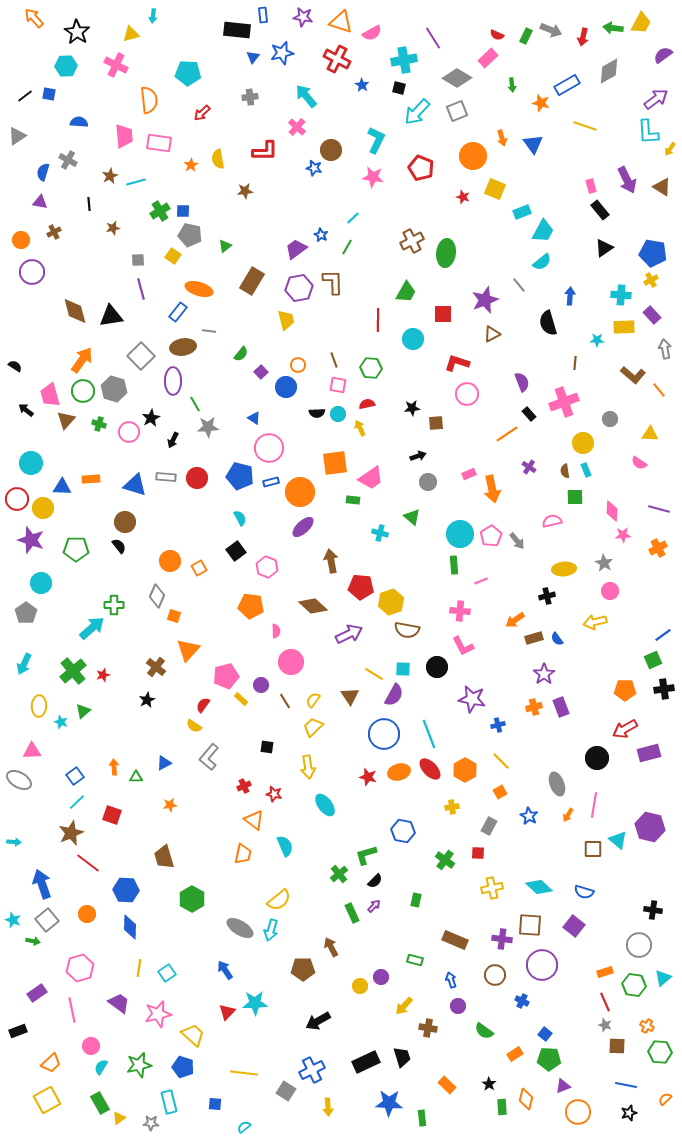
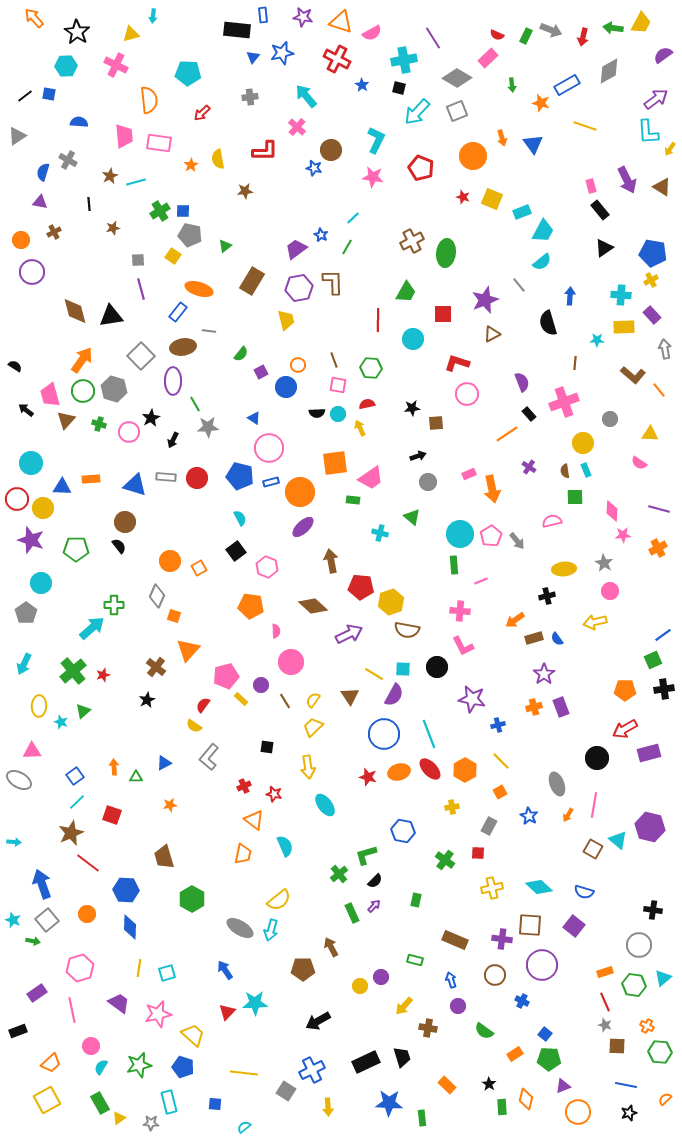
yellow square at (495, 189): moved 3 px left, 10 px down
purple square at (261, 372): rotated 16 degrees clockwise
brown square at (593, 849): rotated 30 degrees clockwise
cyan square at (167, 973): rotated 18 degrees clockwise
